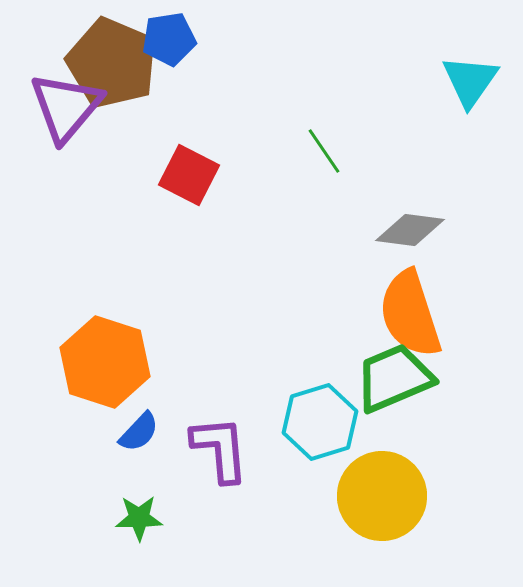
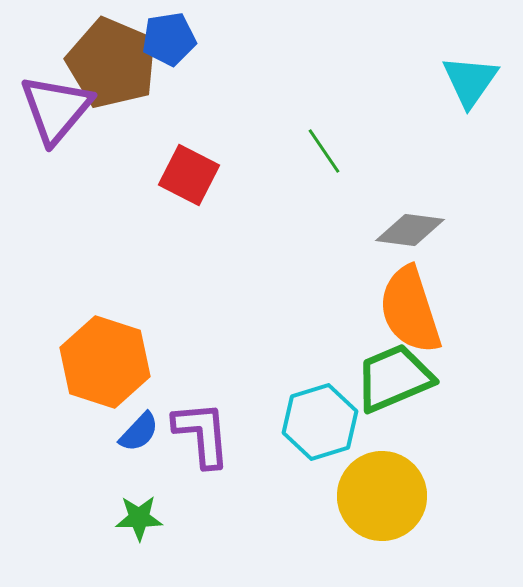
purple triangle: moved 10 px left, 2 px down
orange semicircle: moved 4 px up
purple L-shape: moved 18 px left, 15 px up
